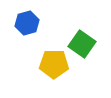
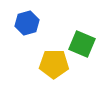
green square: rotated 12 degrees counterclockwise
